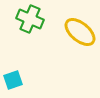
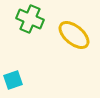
yellow ellipse: moved 6 px left, 3 px down
